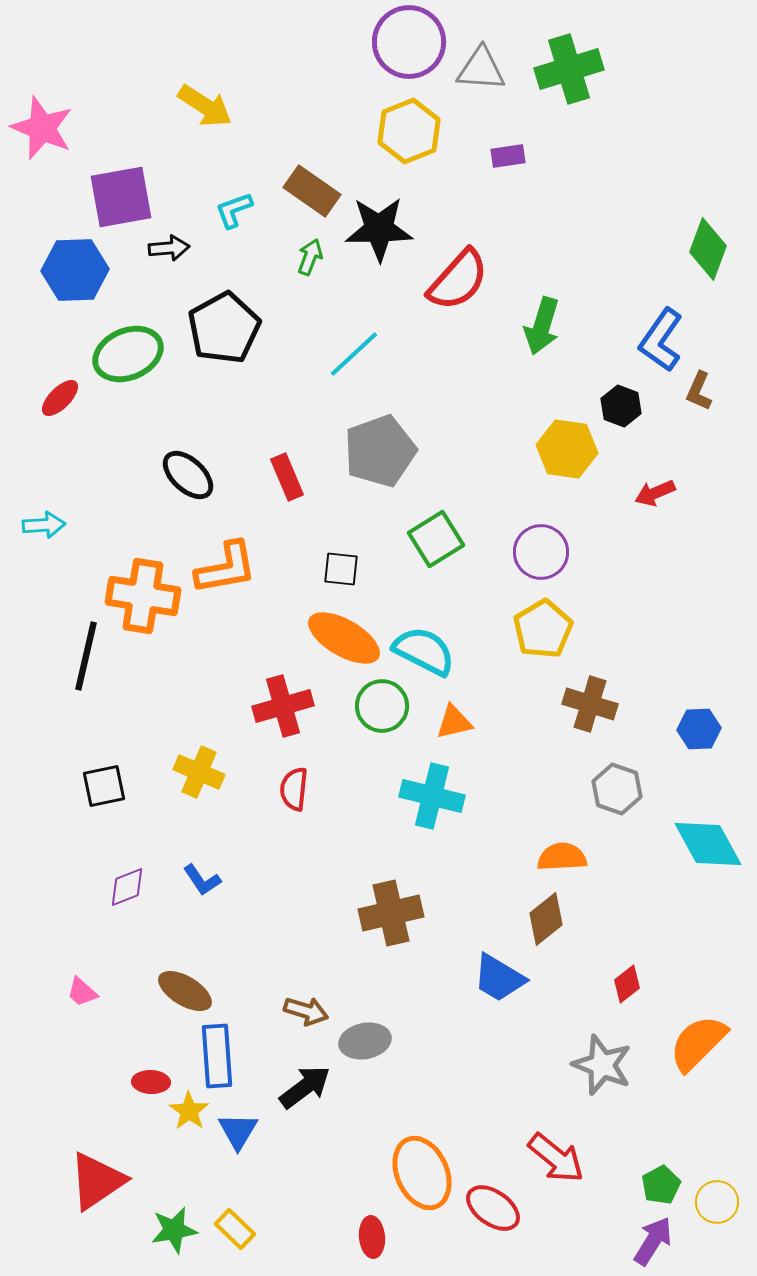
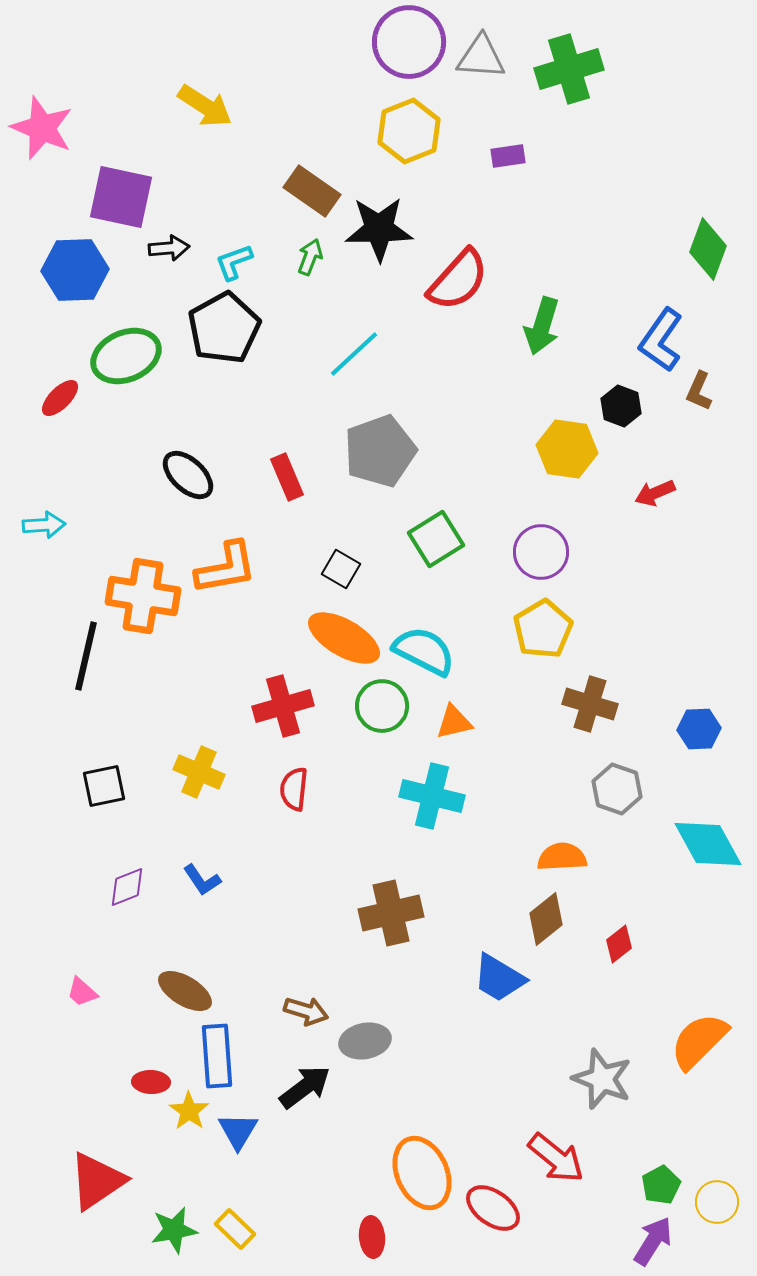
gray triangle at (481, 69): moved 12 px up
purple square at (121, 197): rotated 22 degrees clockwise
cyan L-shape at (234, 210): moved 52 px down
green ellipse at (128, 354): moved 2 px left, 2 px down
black square at (341, 569): rotated 24 degrees clockwise
red diamond at (627, 984): moved 8 px left, 40 px up
orange semicircle at (698, 1043): moved 1 px right, 2 px up
gray star at (602, 1065): moved 14 px down
